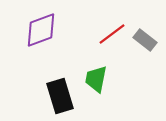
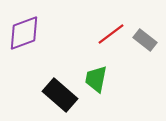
purple diamond: moved 17 px left, 3 px down
red line: moved 1 px left
black rectangle: moved 1 px up; rotated 32 degrees counterclockwise
